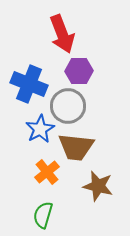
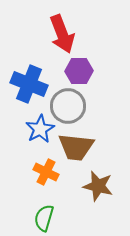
orange cross: moved 1 px left; rotated 25 degrees counterclockwise
green semicircle: moved 1 px right, 3 px down
